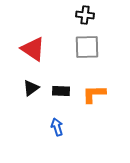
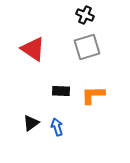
black cross: rotated 18 degrees clockwise
gray square: rotated 16 degrees counterclockwise
black triangle: moved 35 px down
orange L-shape: moved 1 px left, 1 px down
